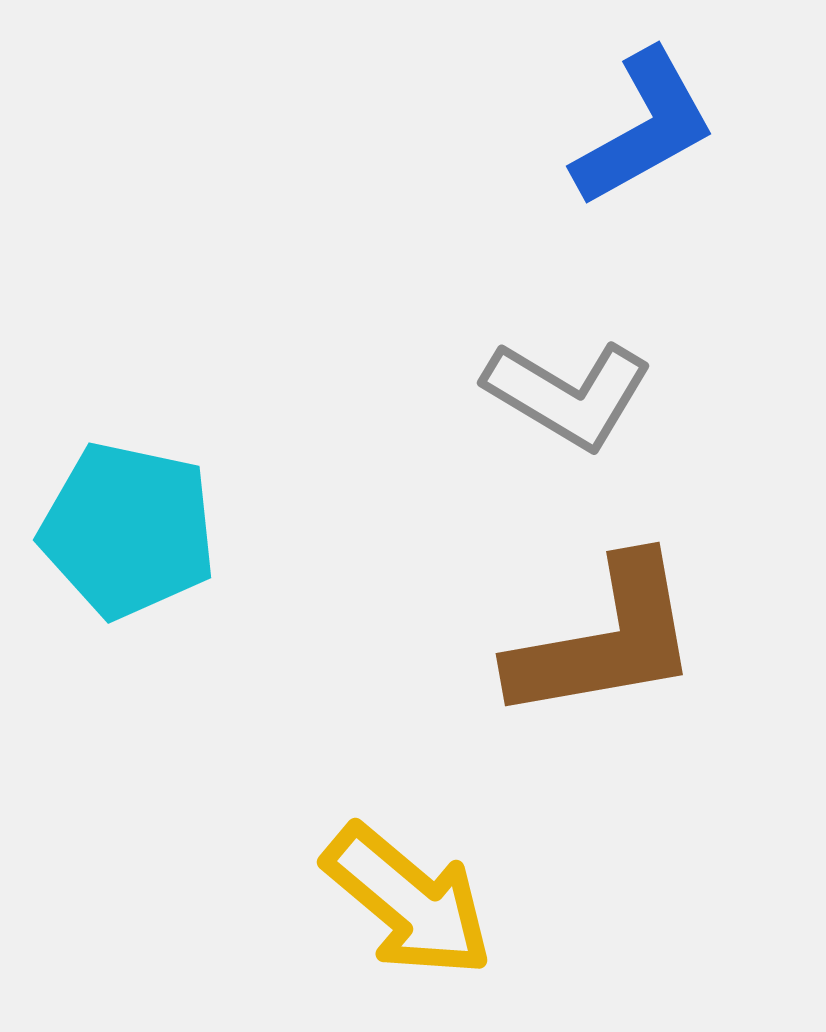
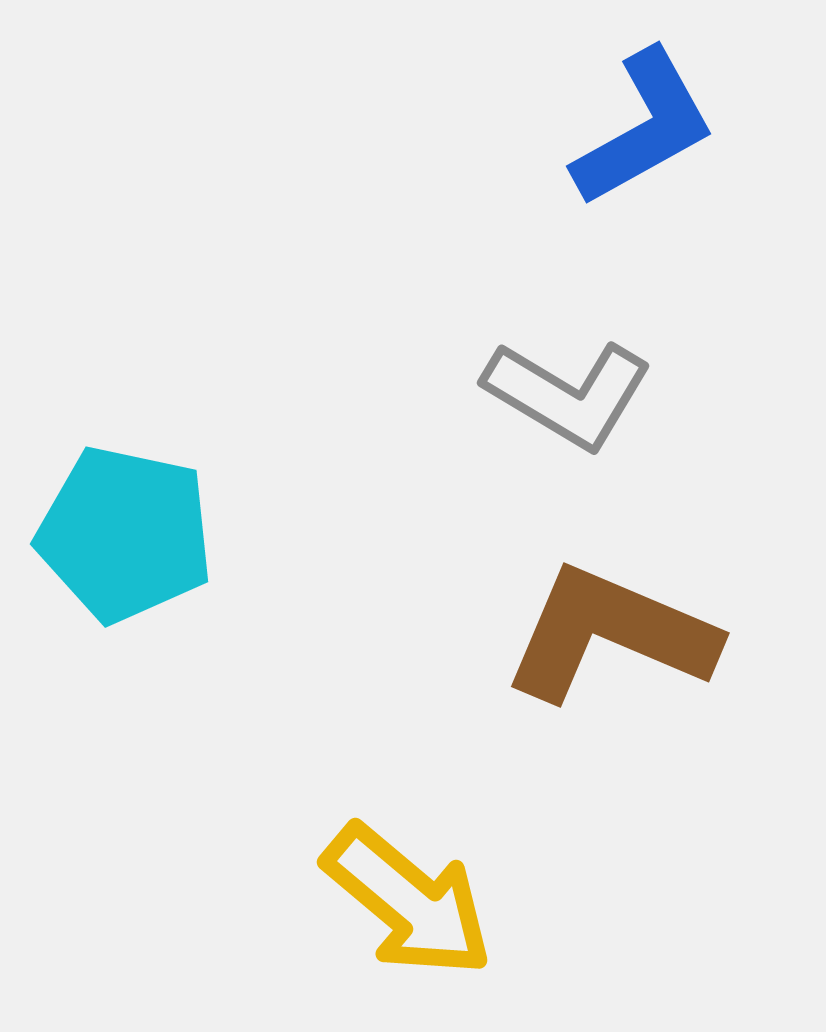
cyan pentagon: moved 3 px left, 4 px down
brown L-shape: moved 5 px right, 6 px up; rotated 147 degrees counterclockwise
